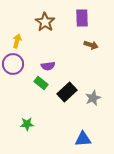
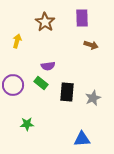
purple circle: moved 21 px down
black rectangle: rotated 42 degrees counterclockwise
blue triangle: moved 1 px left
